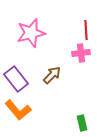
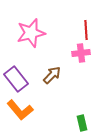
orange L-shape: moved 2 px right
